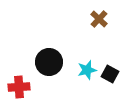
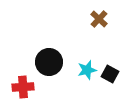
red cross: moved 4 px right
